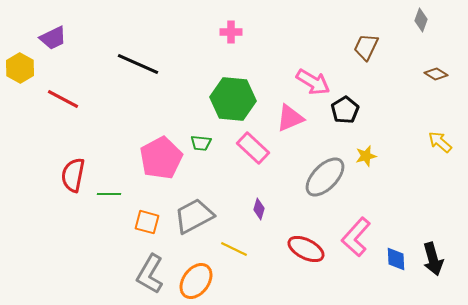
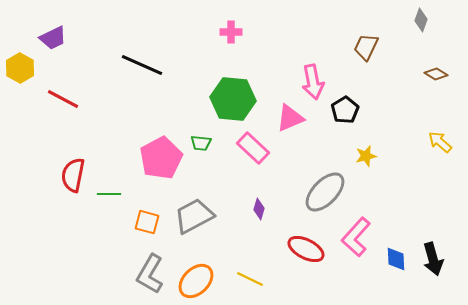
black line: moved 4 px right, 1 px down
pink arrow: rotated 48 degrees clockwise
gray ellipse: moved 15 px down
yellow line: moved 16 px right, 30 px down
orange ellipse: rotated 9 degrees clockwise
